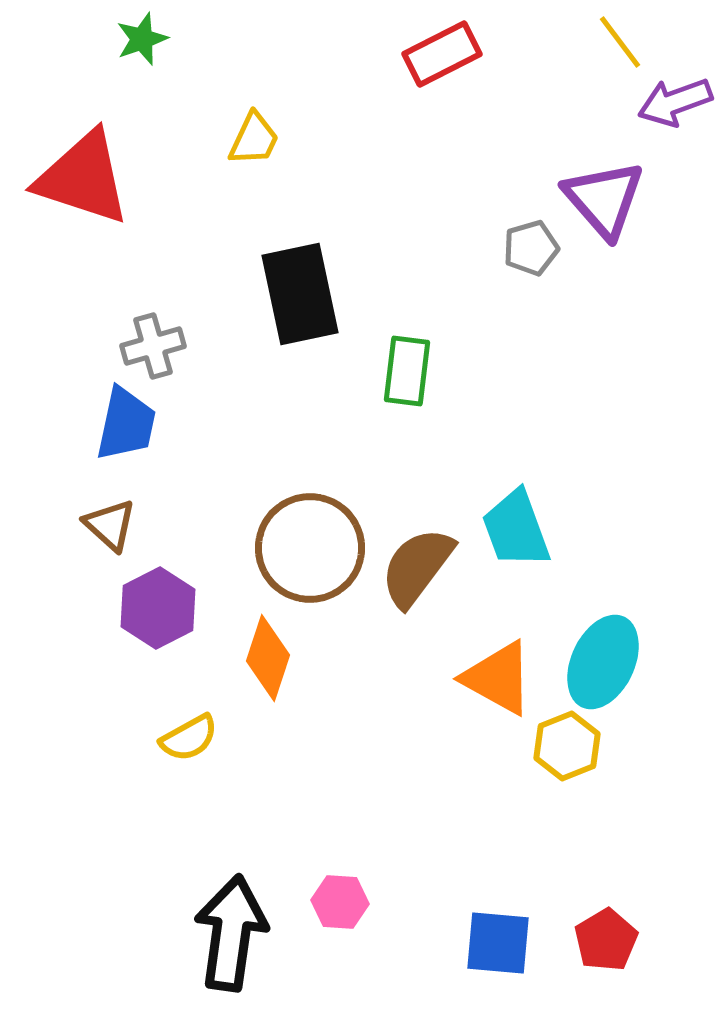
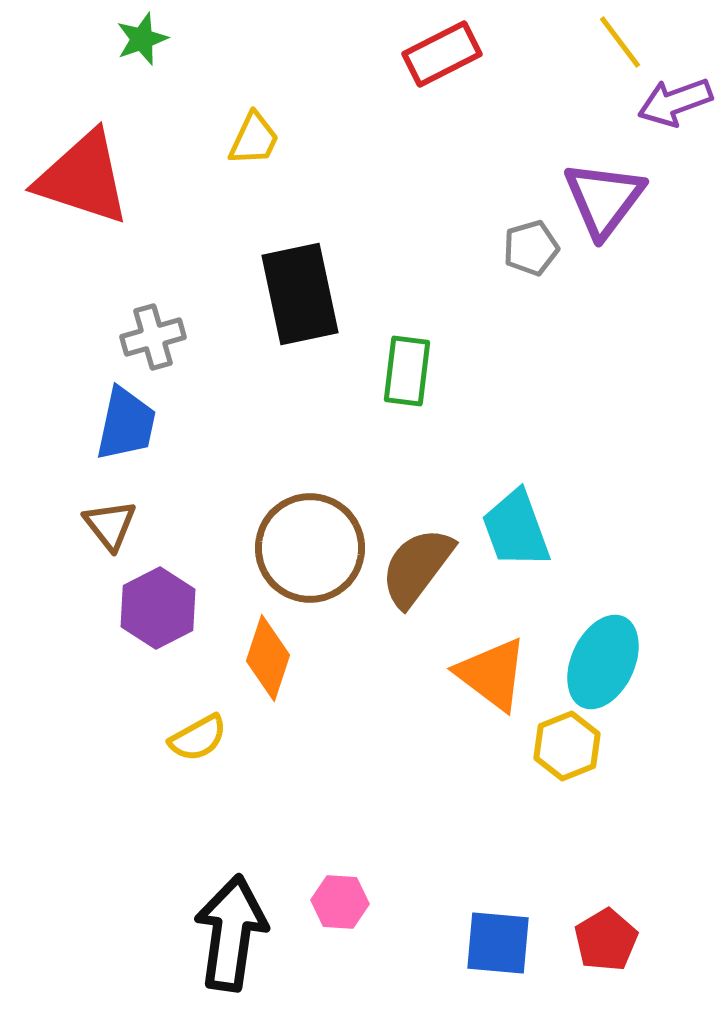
purple triangle: rotated 18 degrees clockwise
gray cross: moved 9 px up
brown triangle: rotated 10 degrees clockwise
orange triangle: moved 6 px left, 4 px up; rotated 8 degrees clockwise
yellow semicircle: moved 9 px right
